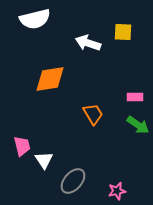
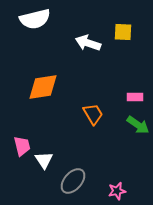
orange diamond: moved 7 px left, 8 px down
